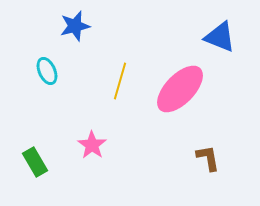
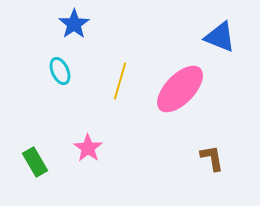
blue star: moved 1 px left, 2 px up; rotated 20 degrees counterclockwise
cyan ellipse: moved 13 px right
pink star: moved 4 px left, 3 px down
brown L-shape: moved 4 px right
